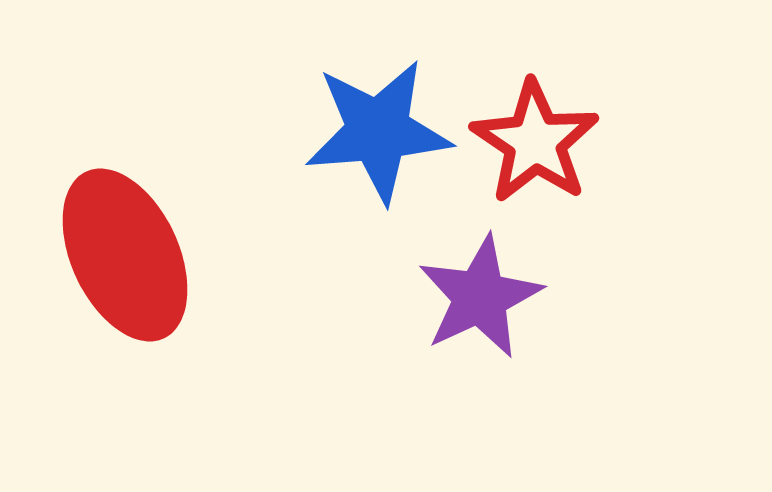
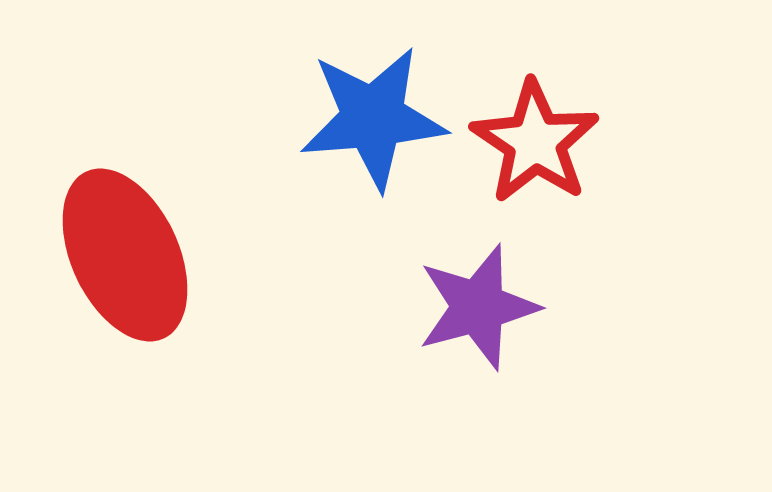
blue star: moved 5 px left, 13 px up
purple star: moved 2 px left, 10 px down; rotated 10 degrees clockwise
